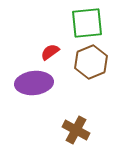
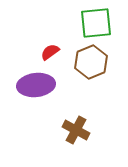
green square: moved 9 px right
purple ellipse: moved 2 px right, 2 px down
